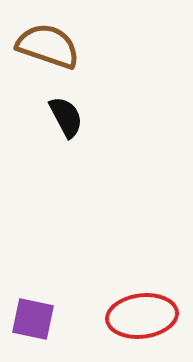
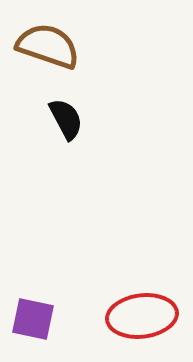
black semicircle: moved 2 px down
